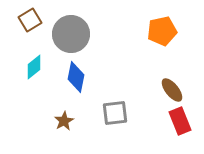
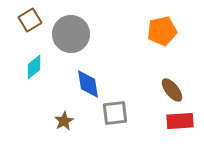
blue diamond: moved 12 px right, 7 px down; rotated 20 degrees counterclockwise
red rectangle: rotated 72 degrees counterclockwise
